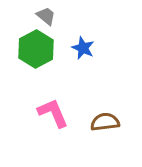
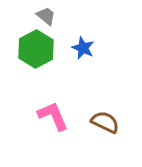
pink L-shape: moved 3 px down
brown semicircle: rotated 32 degrees clockwise
